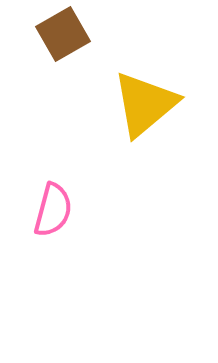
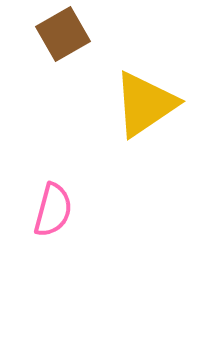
yellow triangle: rotated 6 degrees clockwise
